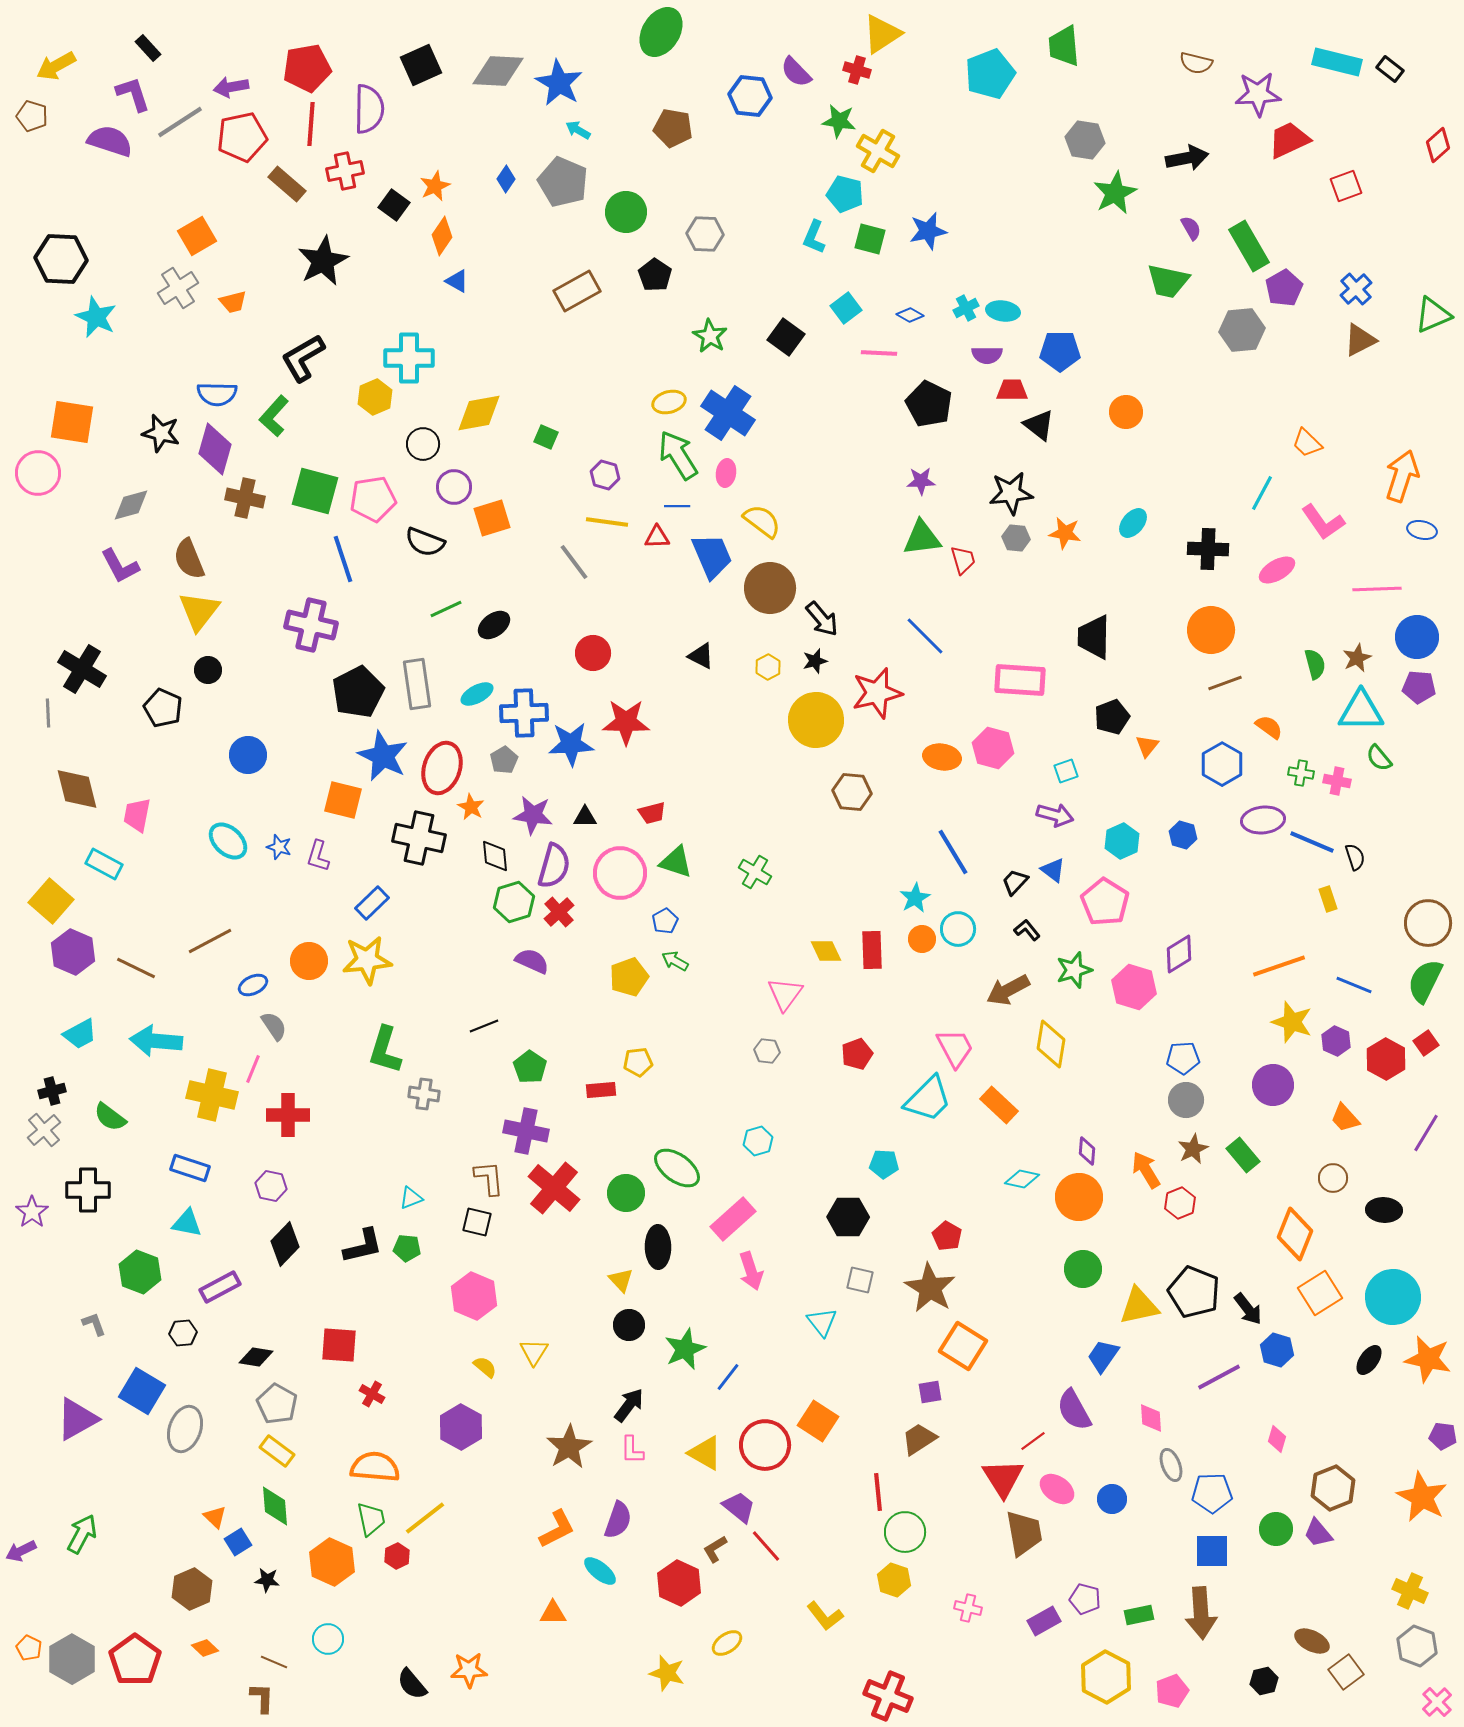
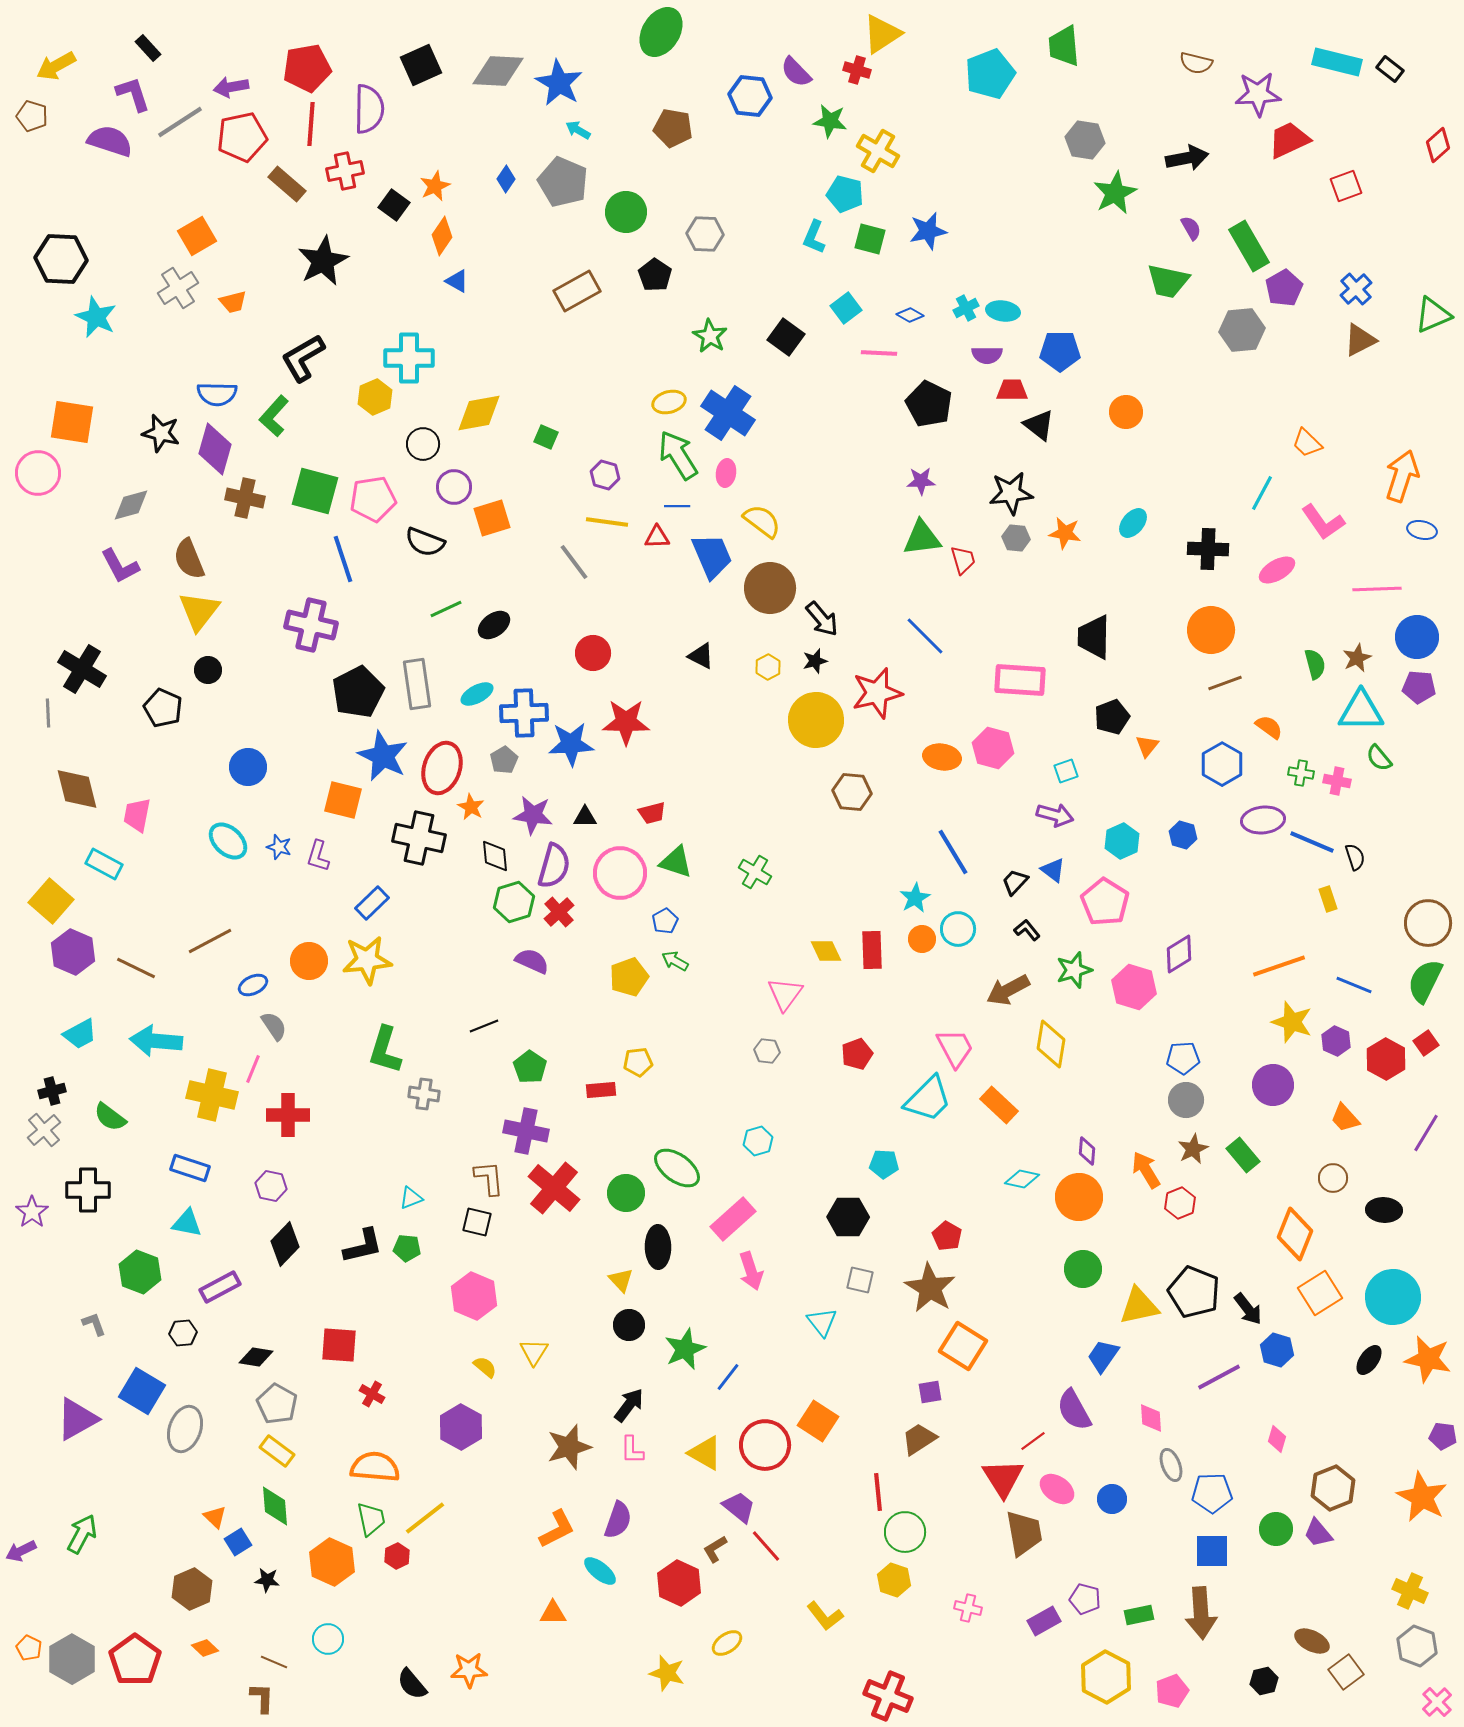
green star at (839, 121): moved 9 px left
blue circle at (248, 755): moved 12 px down
brown star at (569, 1447): rotated 15 degrees clockwise
